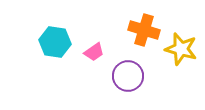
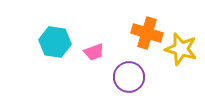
orange cross: moved 3 px right, 3 px down
pink trapezoid: rotated 15 degrees clockwise
purple circle: moved 1 px right, 1 px down
